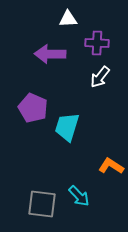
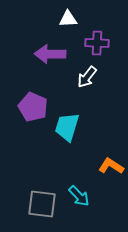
white arrow: moved 13 px left
purple pentagon: moved 1 px up
